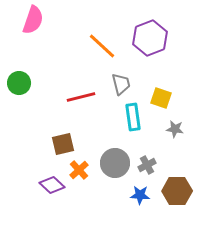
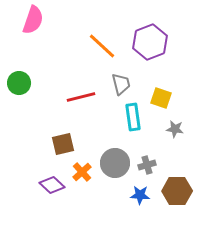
purple hexagon: moved 4 px down
gray cross: rotated 12 degrees clockwise
orange cross: moved 3 px right, 2 px down
